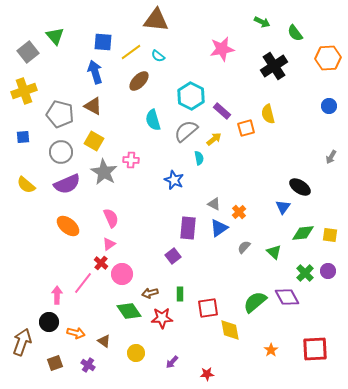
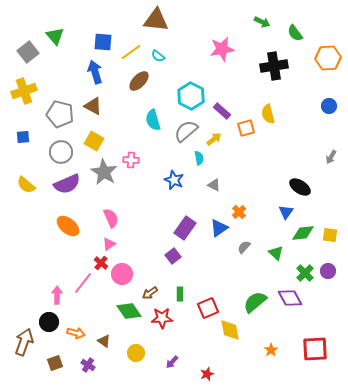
black cross at (274, 66): rotated 24 degrees clockwise
gray triangle at (214, 204): moved 19 px up
blue triangle at (283, 207): moved 3 px right, 5 px down
purple rectangle at (188, 228): moved 3 px left; rotated 30 degrees clockwise
green triangle at (274, 252): moved 2 px right, 1 px down
brown arrow at (150, 293): rotated 21 degrees counterclockwise
purple diamond at (287, 297): moved 3 px right, 1 px down
red square at (208, 308): rotated 15 degrees counterclockwise
brown arrow at (22, 342): moved 2 px right
red star at (207, 374): rotated 16 degrees counterclockwise
